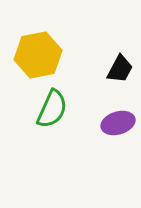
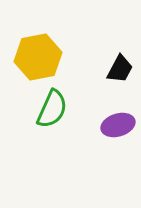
yellow hexagon: moved 2 px down
purple ellipse: moved 2 px down
